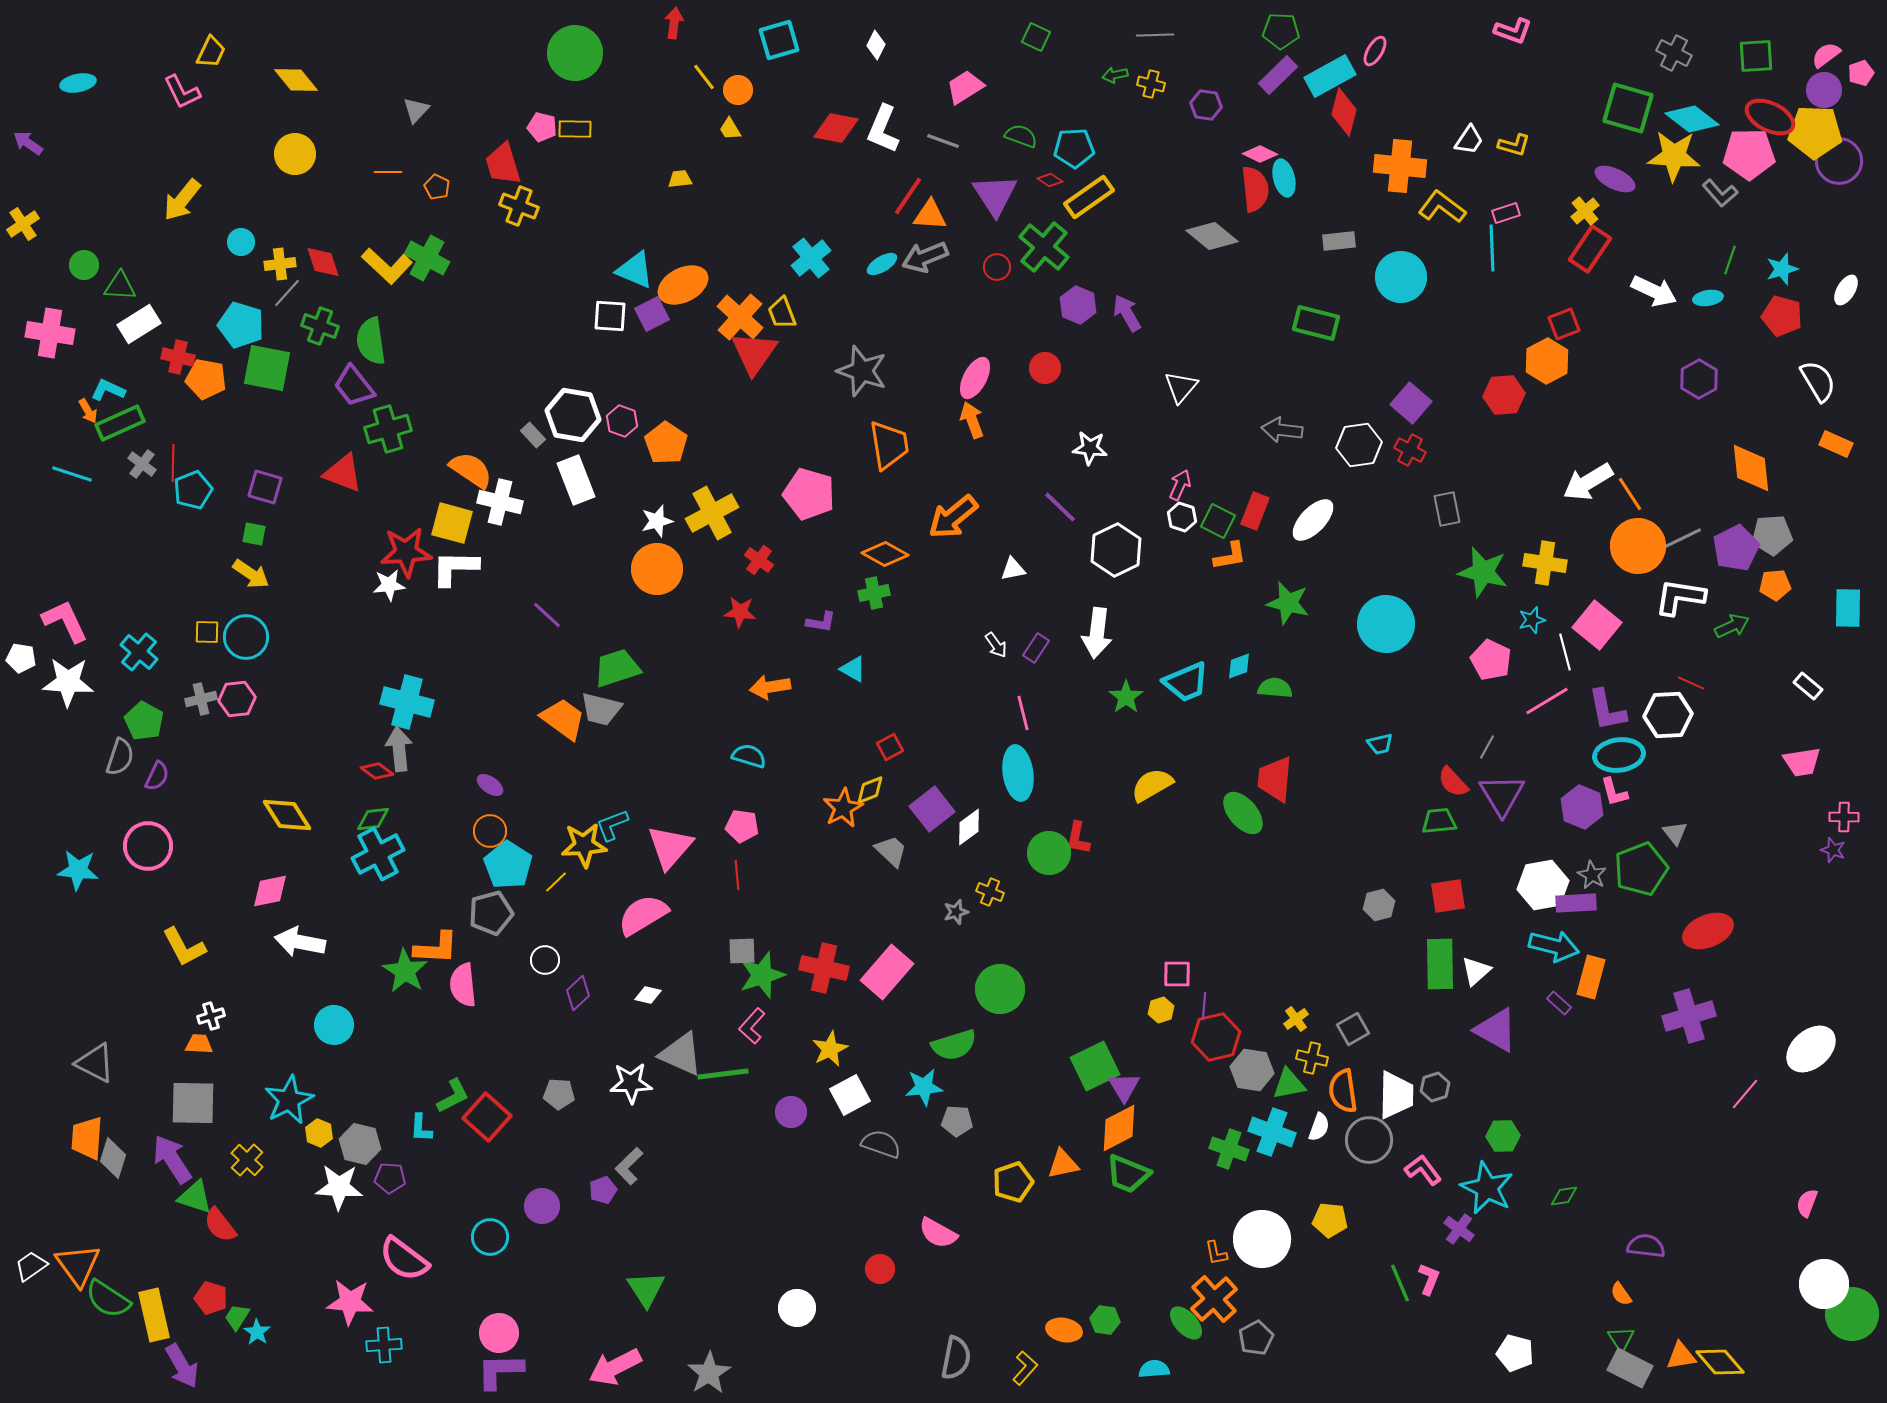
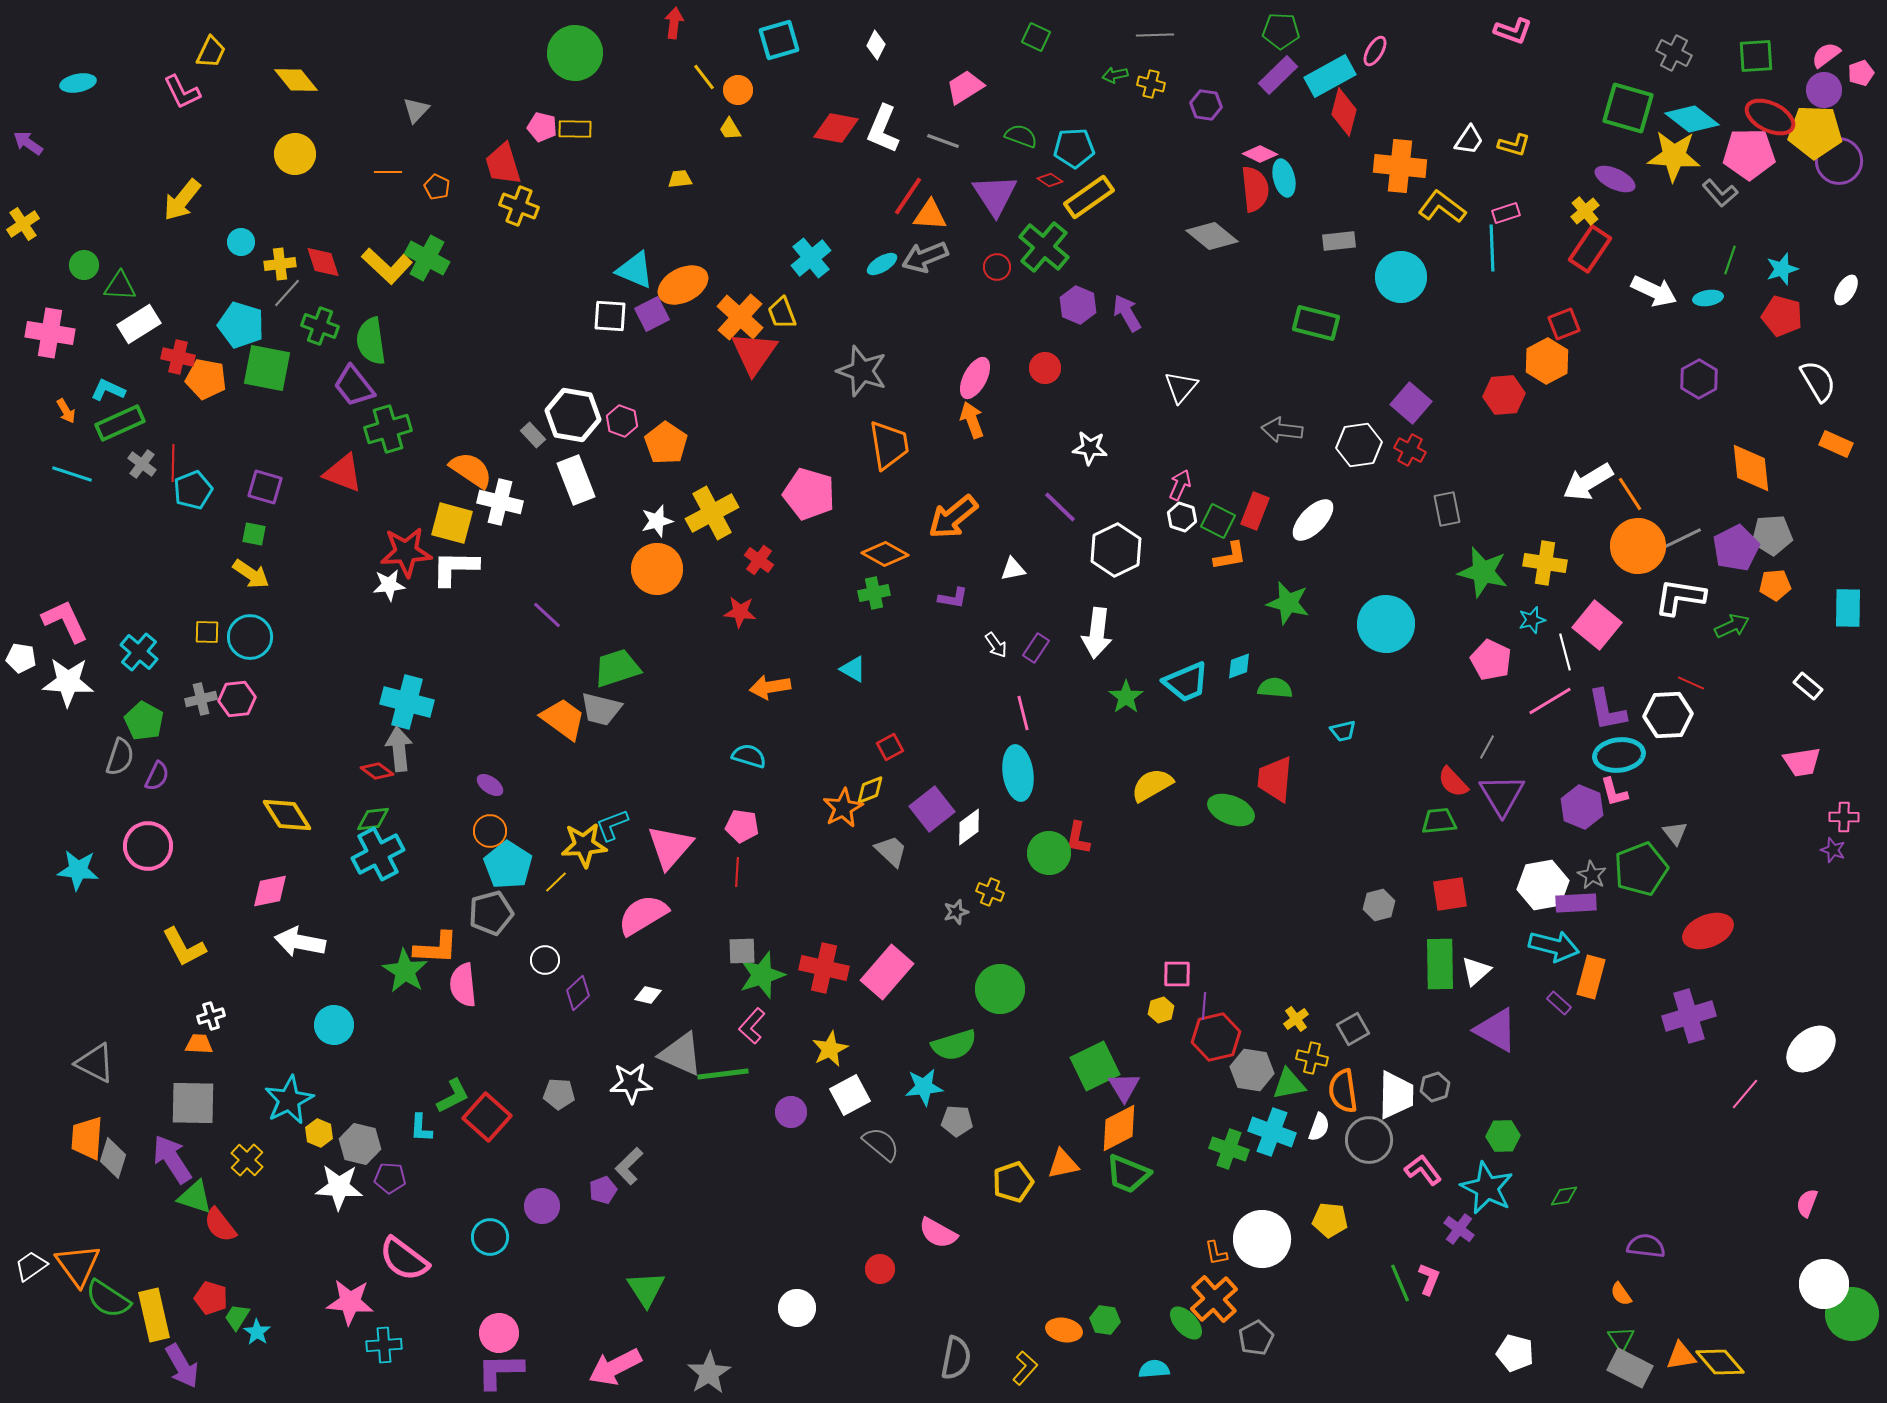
orange arrow at (88, 411): moved 22 px left
purple L-shape at (821, 622): moved 132 px right, 24 px up
cyan circle at (246, 637): moved 4 px right
pink line at (1547, 701): moved 3 px right
cyan trapezoid at (1380, 744): moved 37 px left, 13 px up
green ellipse at (1243, 813): moved 12 px left, 3 px up; rotated 27 degrees counterclockwise
red line at (737, 875): moved 3 px up; rotated 8 degrees clockwise
red square at (1448, 896): moved 2 px right, 2 px up
gray semicircle at (881, 1144): rotated 21 degrees clockwise
